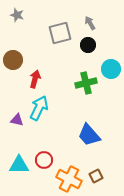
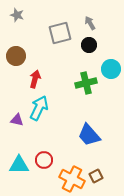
black circle: moved 1 px right
brown circle: moved 3 px right, 4 px up
orange cross: moved 3 px right
